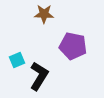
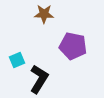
black L-shape: moved 3 px down
